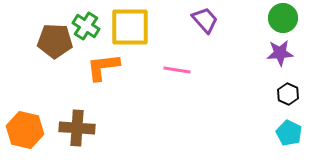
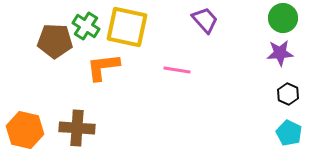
yellow square: moved 3 px left; rotated 12 degrees clockwise
